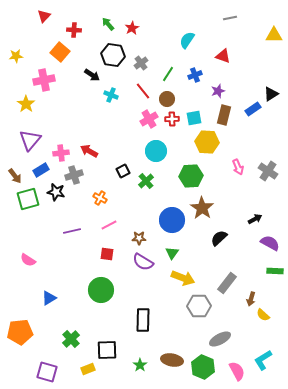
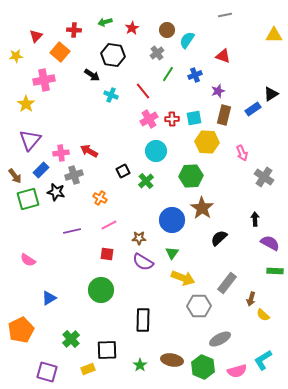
red triangle at (44, 16): moved 8 px left, 20 px down
gray line at (230, 18): moved 5 px left, 3 px up
green arrow at (108, 24): moved 3 px left, 2 px up; rotated 64 degrees counterclockwise
gray cross at (141, 63): moved 16 px right, 10 px up
brown circle at (167, 99): moved 69 px up
pink arrow at (238, 167): moved 4 px right, 14 px up
blue rectangle at (41, 170): rotated 14 degrees counterclockwise
gray cross at (268, 171): moved 4 px left, 6 px down
black arrow at (255, 219): rotated 64 degrees counterclockwise
orange pentagon at (20, 332): moved 1 px right, 2 px up; rotated 20 degrees counterclockwise
pink semicircle at (237, 371): rotated 102 degrees clockwise
